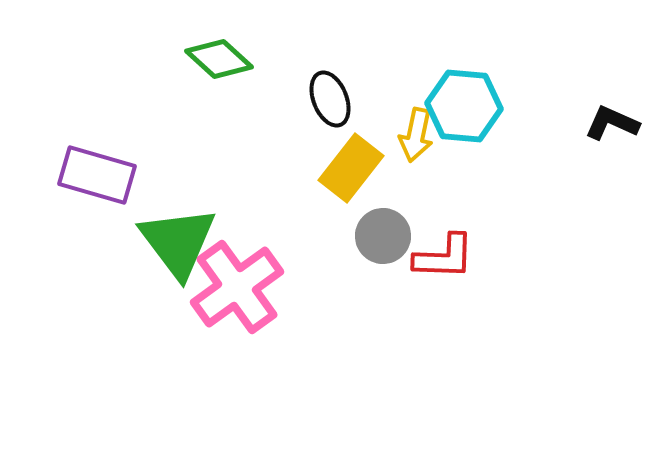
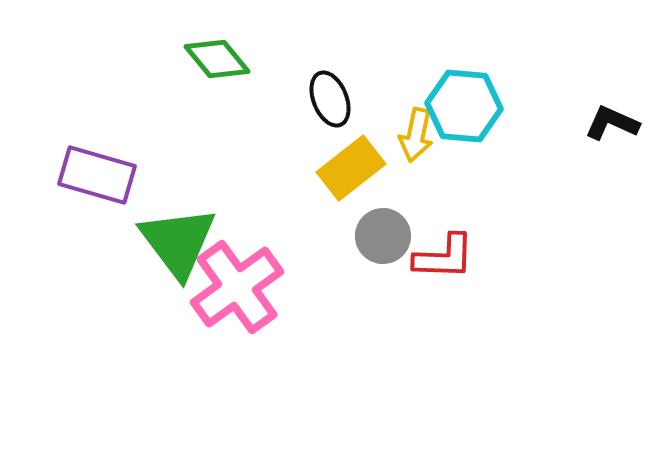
green diamond: moved 2 px left; rotated 8 degrees clockwise
yellow rectangle: rotated 14 degrees clockwise
